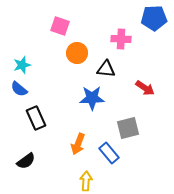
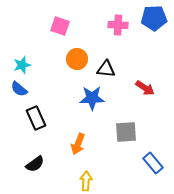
pink cross: moved 3 px left, 14 px up
orange circle: moved 6 px down
gray square: moved 2 px left, 4 px down; rotated 10 degrees clockwise
blue rectangle: moved 44 px right, 10 px down
black semicircle: moved 9 px right, 3 px down
